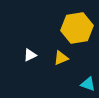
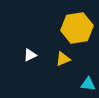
yellow triangle: moved 2 px right, 1 px down
cyan triangle: rotated 14 degrees counterclockwise
